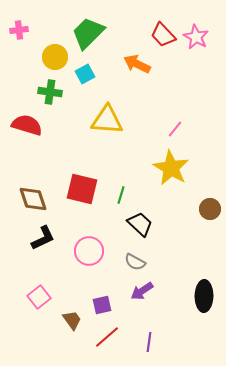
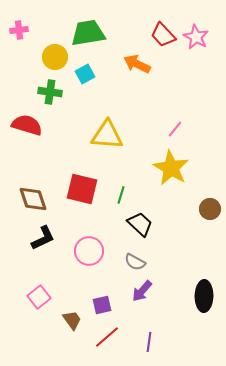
green trapezoid: rotated 36 degrees clockwise
yellow triangle: moved 15 px down
purple arrow: rotated 15 degrees counterclockwise
